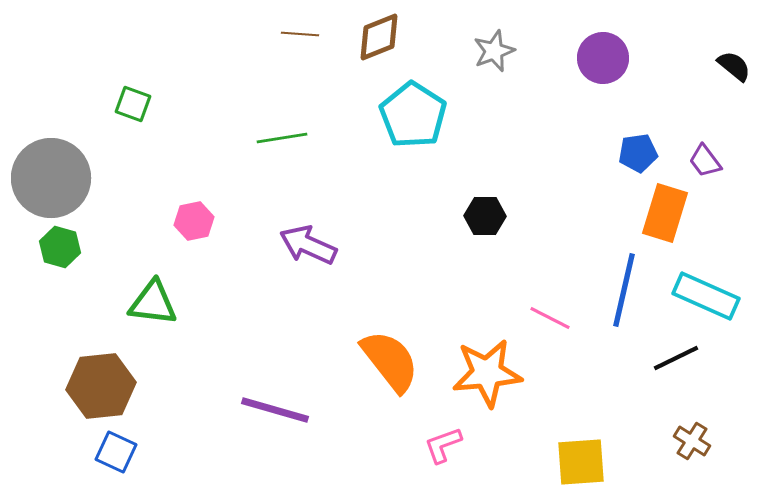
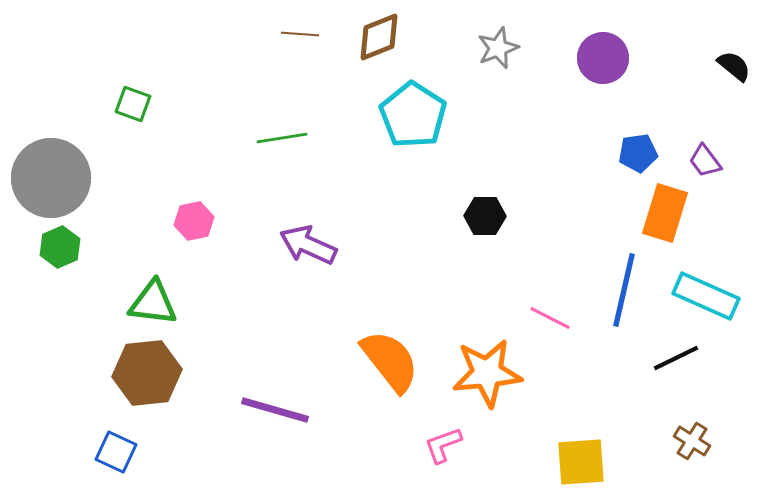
gray star: moved 4 px right, 3 px up
green hexagon: rotated 21 degrees clockwise
brown hexagon: moved 46 px right, 13 px up
